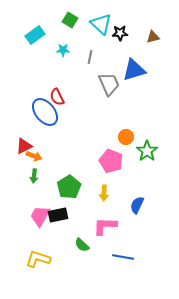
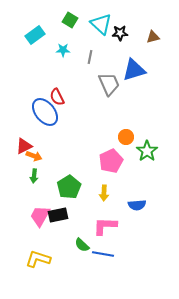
pink pentagon: rotated 25 degrees clockwise
blue semicircle: rotated 120 degrees counterclockwise
blue line: moved 20 px left, 3 px up
